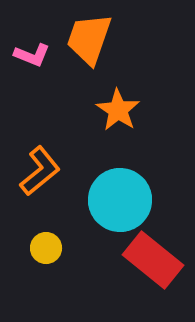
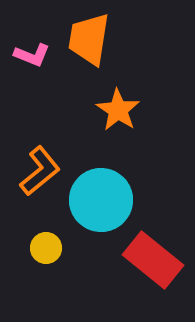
orange trapezoid: rotated 10 degrees counterclockwise
cyan circle: moved 19 px left
